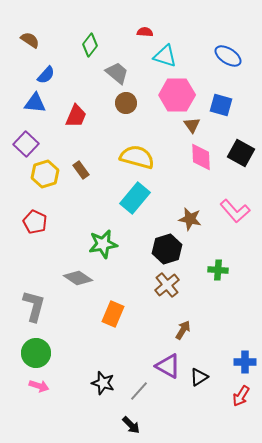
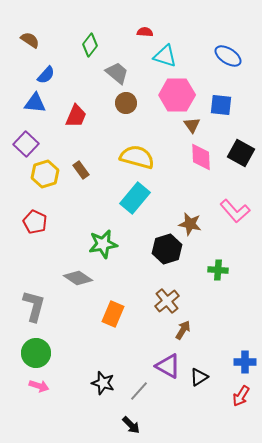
blue square: rotated 10 degrees counterclockwise
brown star: moved 5 px down
brown cross: moved 16 px down
